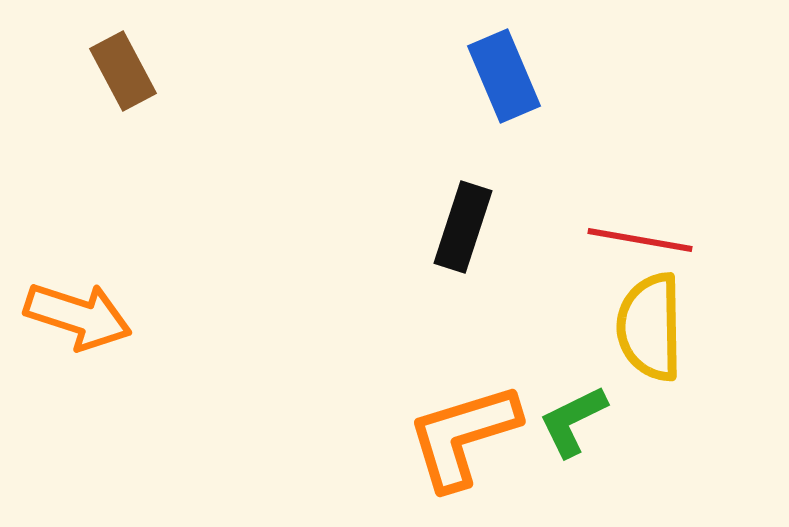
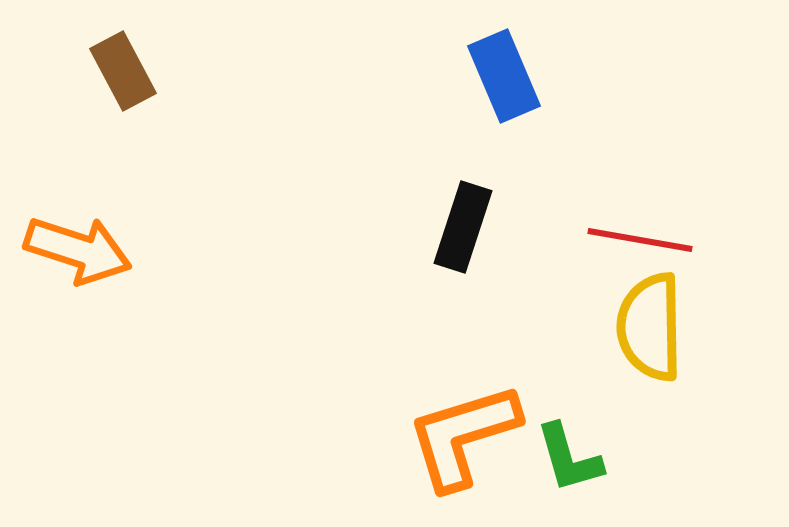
orange arrow: moved 66 px up
green L-shape: moved 4 px left, 37 px down; rotated 80 degrees counterclockwise
